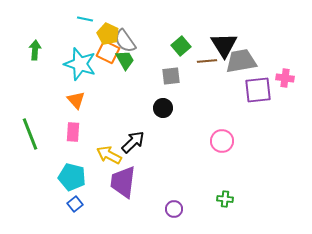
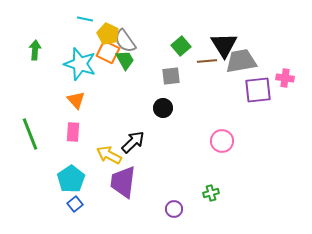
cyan pentagon: moved 1 px left, 2 px down; rotated 24 degrees clockwise
green cross: moved 14 px left, 6 px up; rotated 21 degrees counterclockwise
